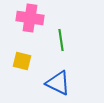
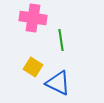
pink cross: moved 3 px right
yellow square: moved 11 px right, 6 px down; rotated 18 degrees clockwise
